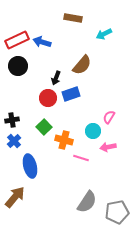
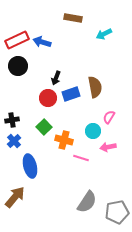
brown semicircle: moved 13 px right, 22 px down; rotated 50 degrees counterclockwise
